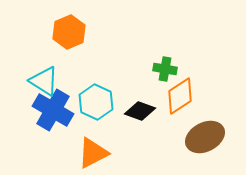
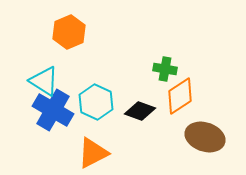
brown ellipse: rotated 45 degrees clockwise
